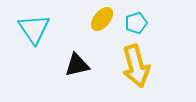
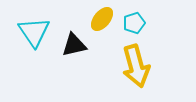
cyan pentagon: moved 2 px left
cyan triangle: moved 3 px down
black triangle: moved 3 px left, 20 px up
